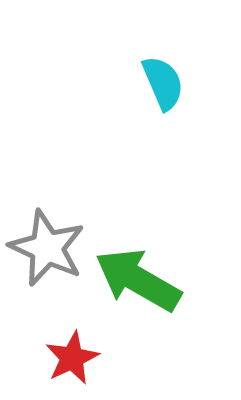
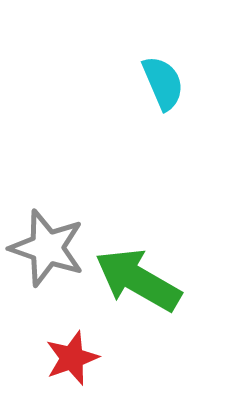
gray star: rotated 6 degrees counterclockwise
red star: rotated 6 degrees clockwise
